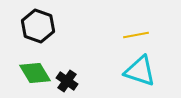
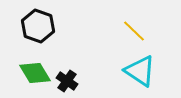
yellow line: moved 2 px left, 4 px up; rotated 55 degrees clockwise
cyan triangle: rotated 16 degrees clockwise
